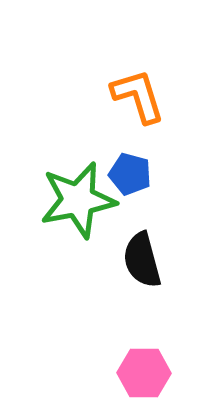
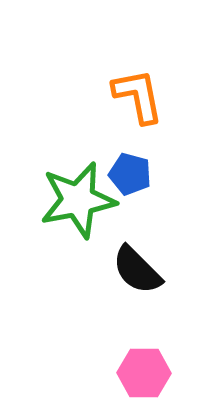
orange L-shape: rotated 6 degrees clockwise
black semicircle: moved 5 px left, 10 px down; rotated 30 degrees counterclockwise
